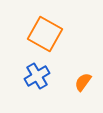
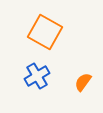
orange square: moved 2 px up
